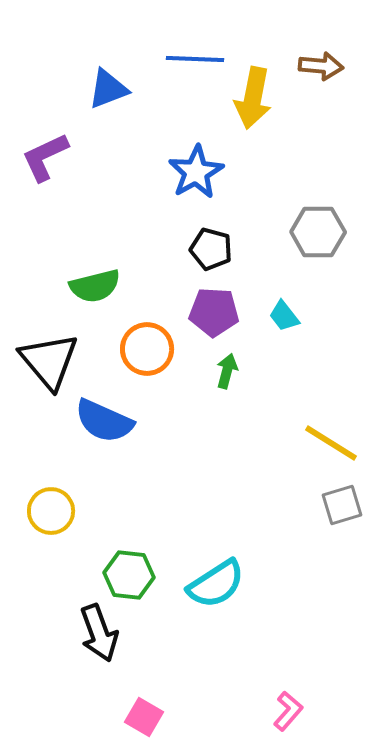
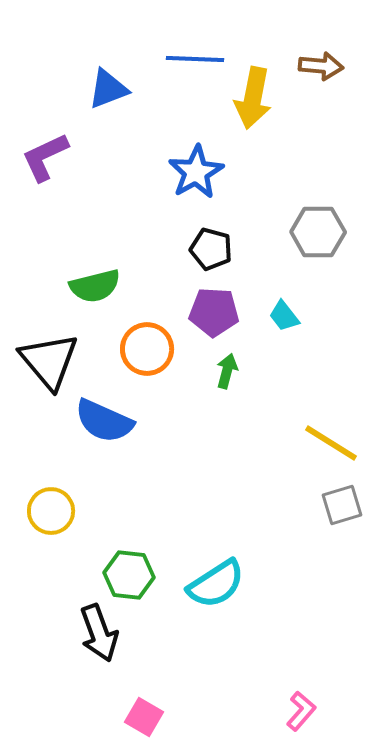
pink L-shape: moved 13 px right
